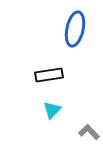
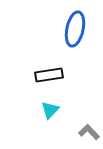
cyan triangle: moved 2 px left
